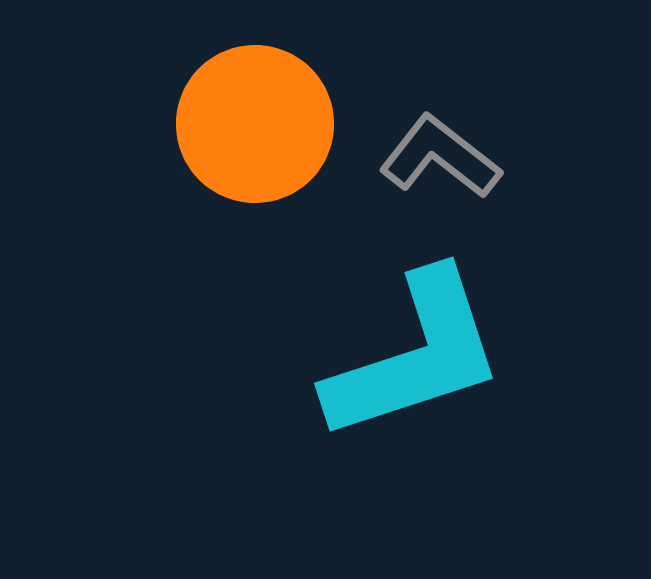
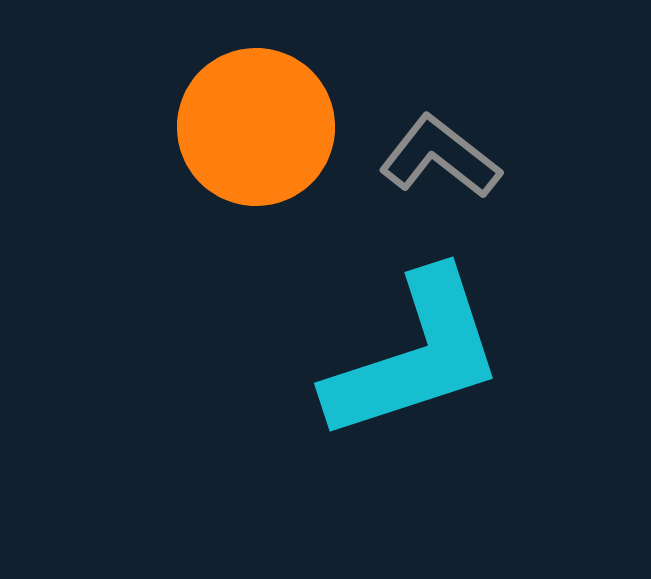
orange circle: moved 1 px right, 3 px down
